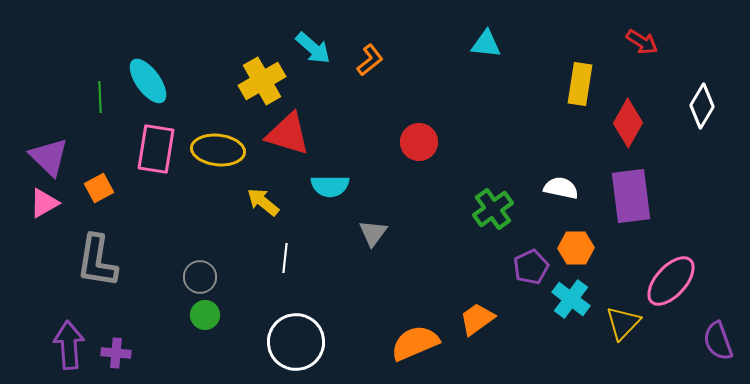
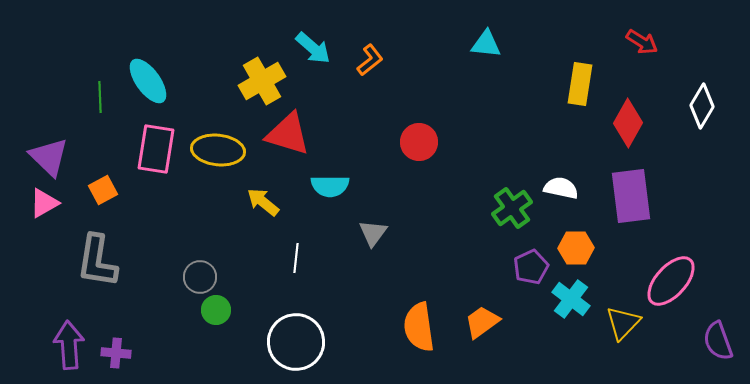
orange square: moved 4 px right, 2 px down
green cross: moved 19 px right, 1 px up
white line: moved 11 px right
green circle: moved 11 px right, 5 px up
orange trapezoid: moved 5 px right, 3 px down
orange semicircle: moved 4 px right, 16 px up; rotated 75 degrees counterclockwise
